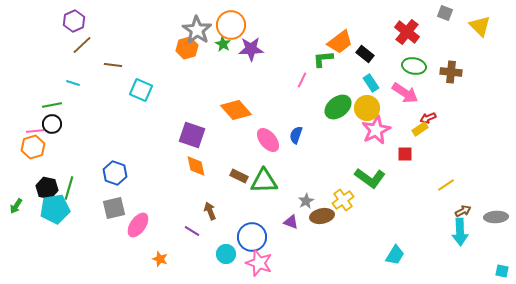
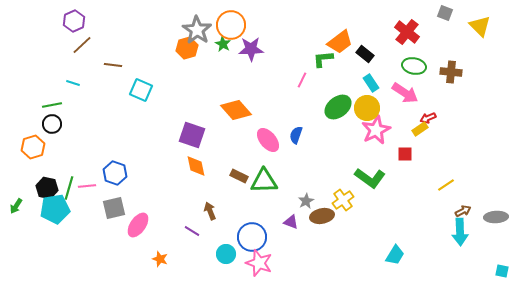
pink line at (35, 131): moved 52 px right, 55 px down
